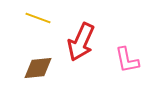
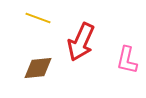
pink L-shape: rotated 24 degrees clockwise
